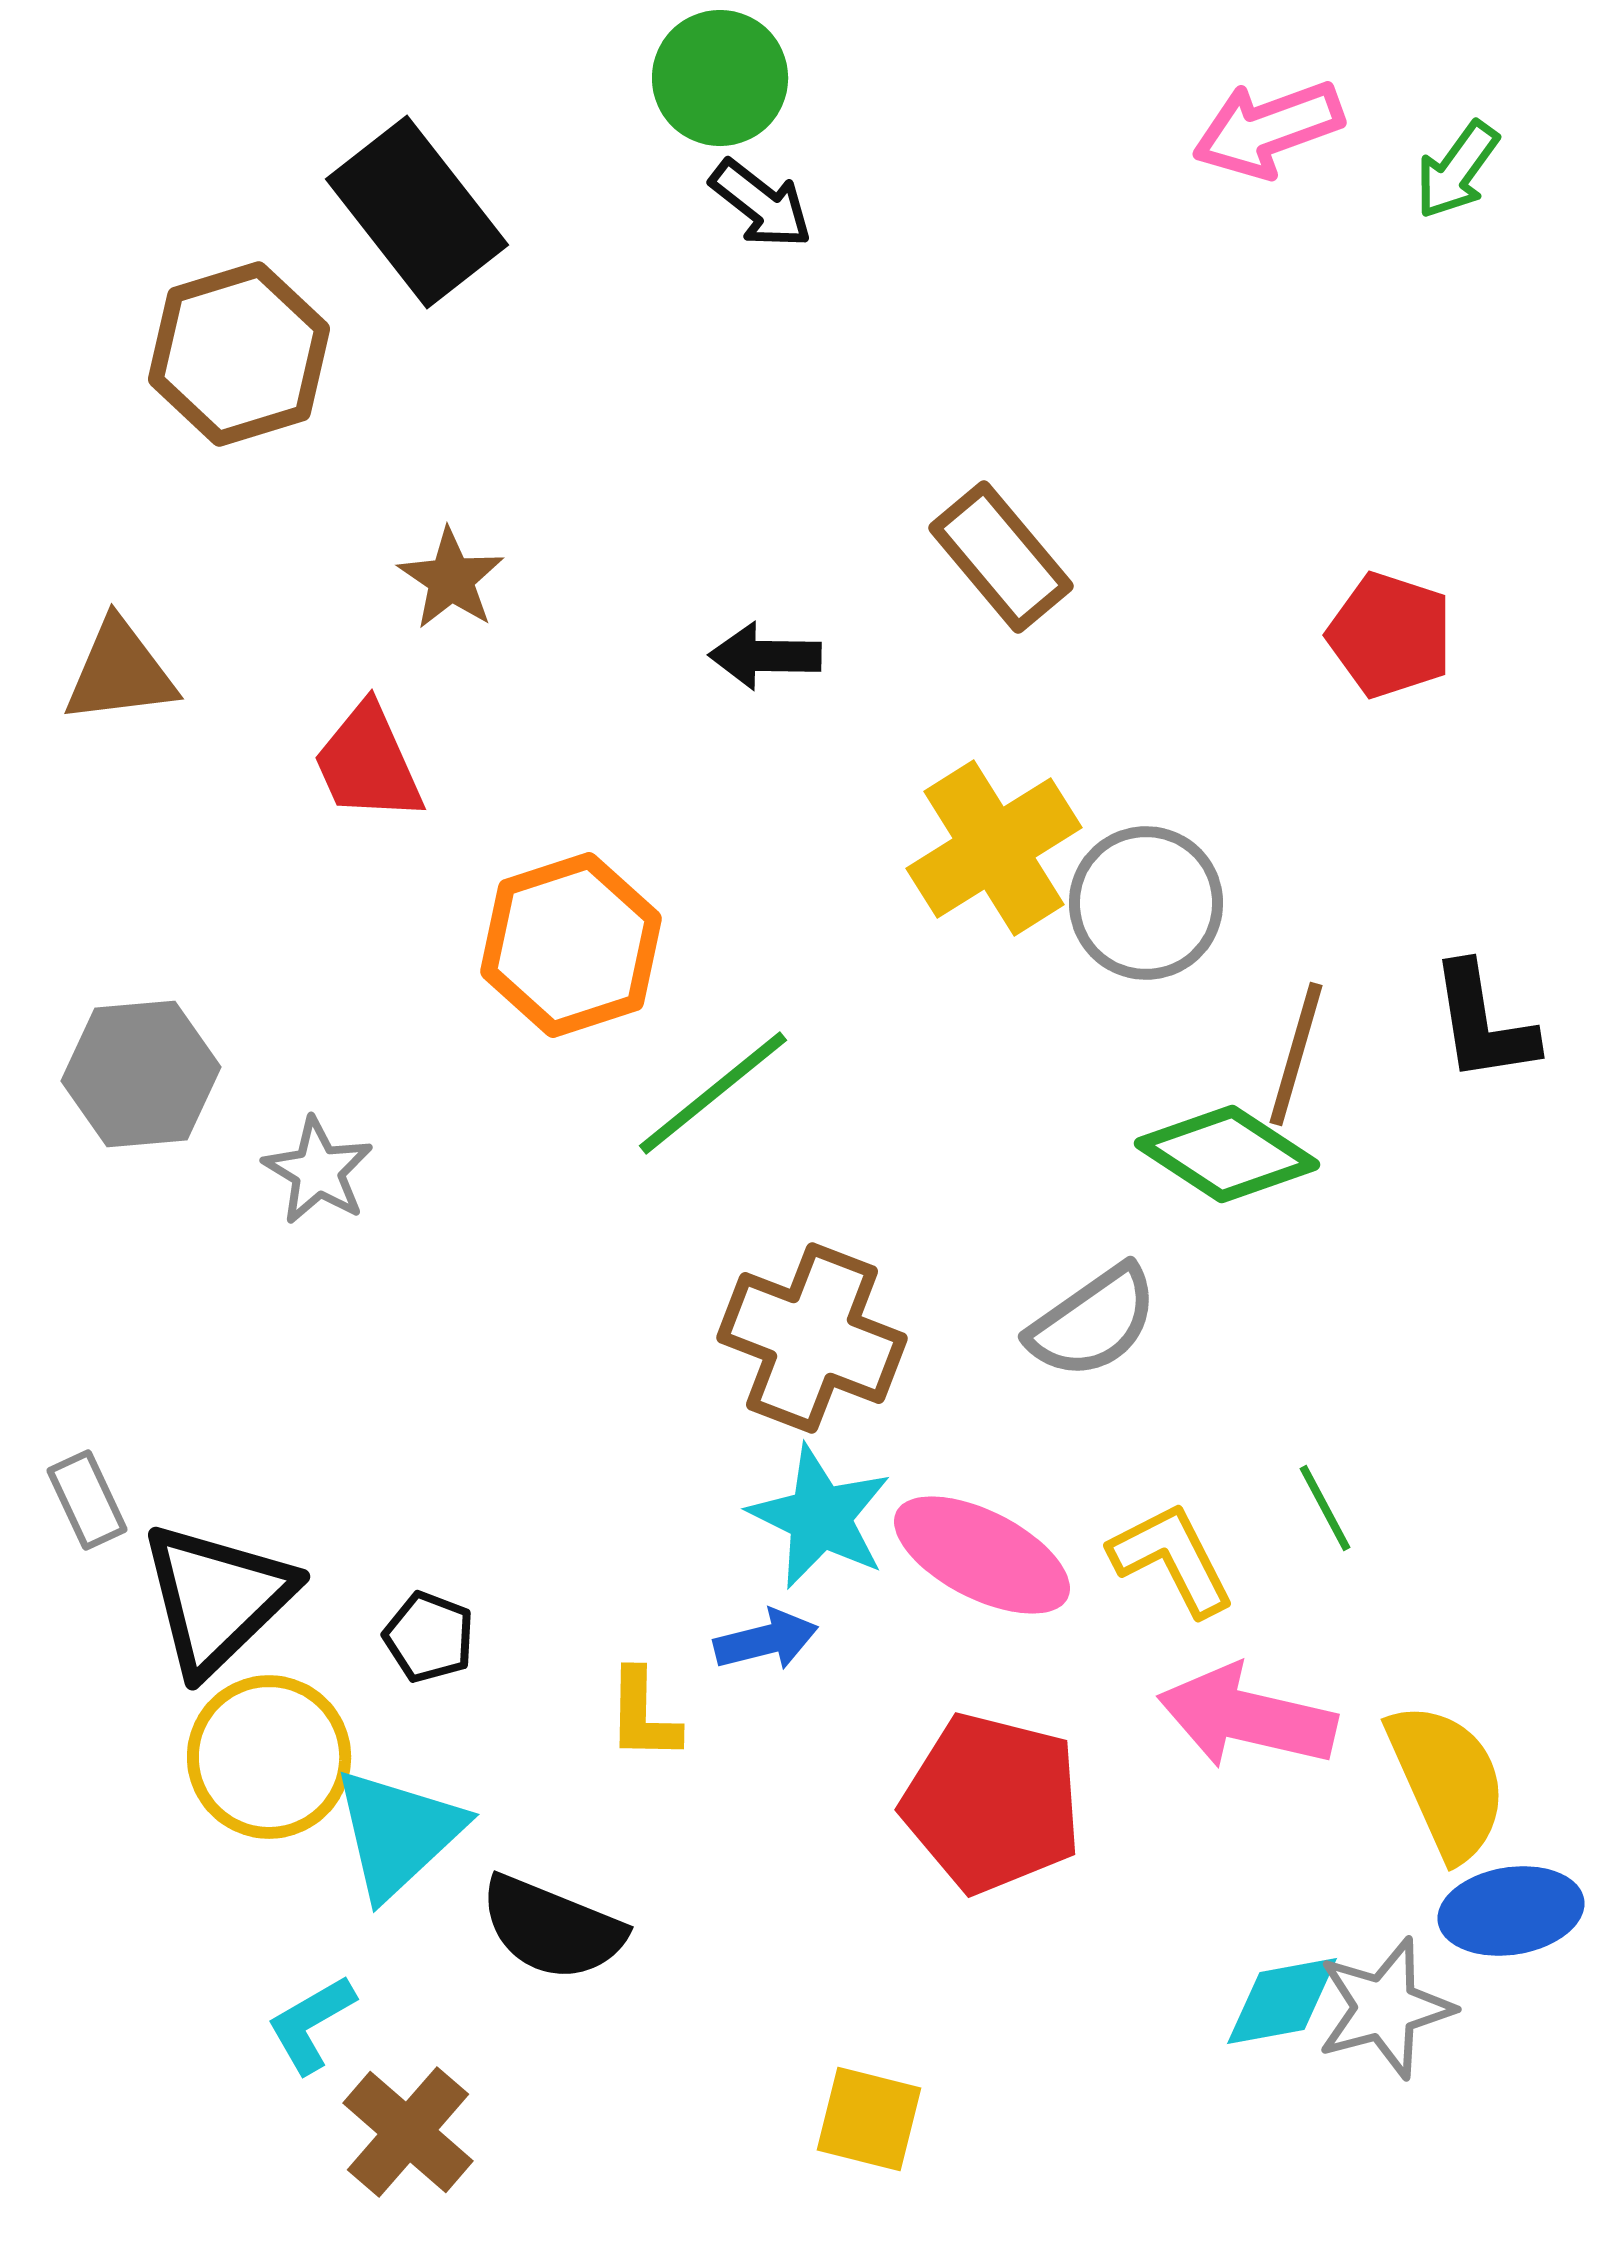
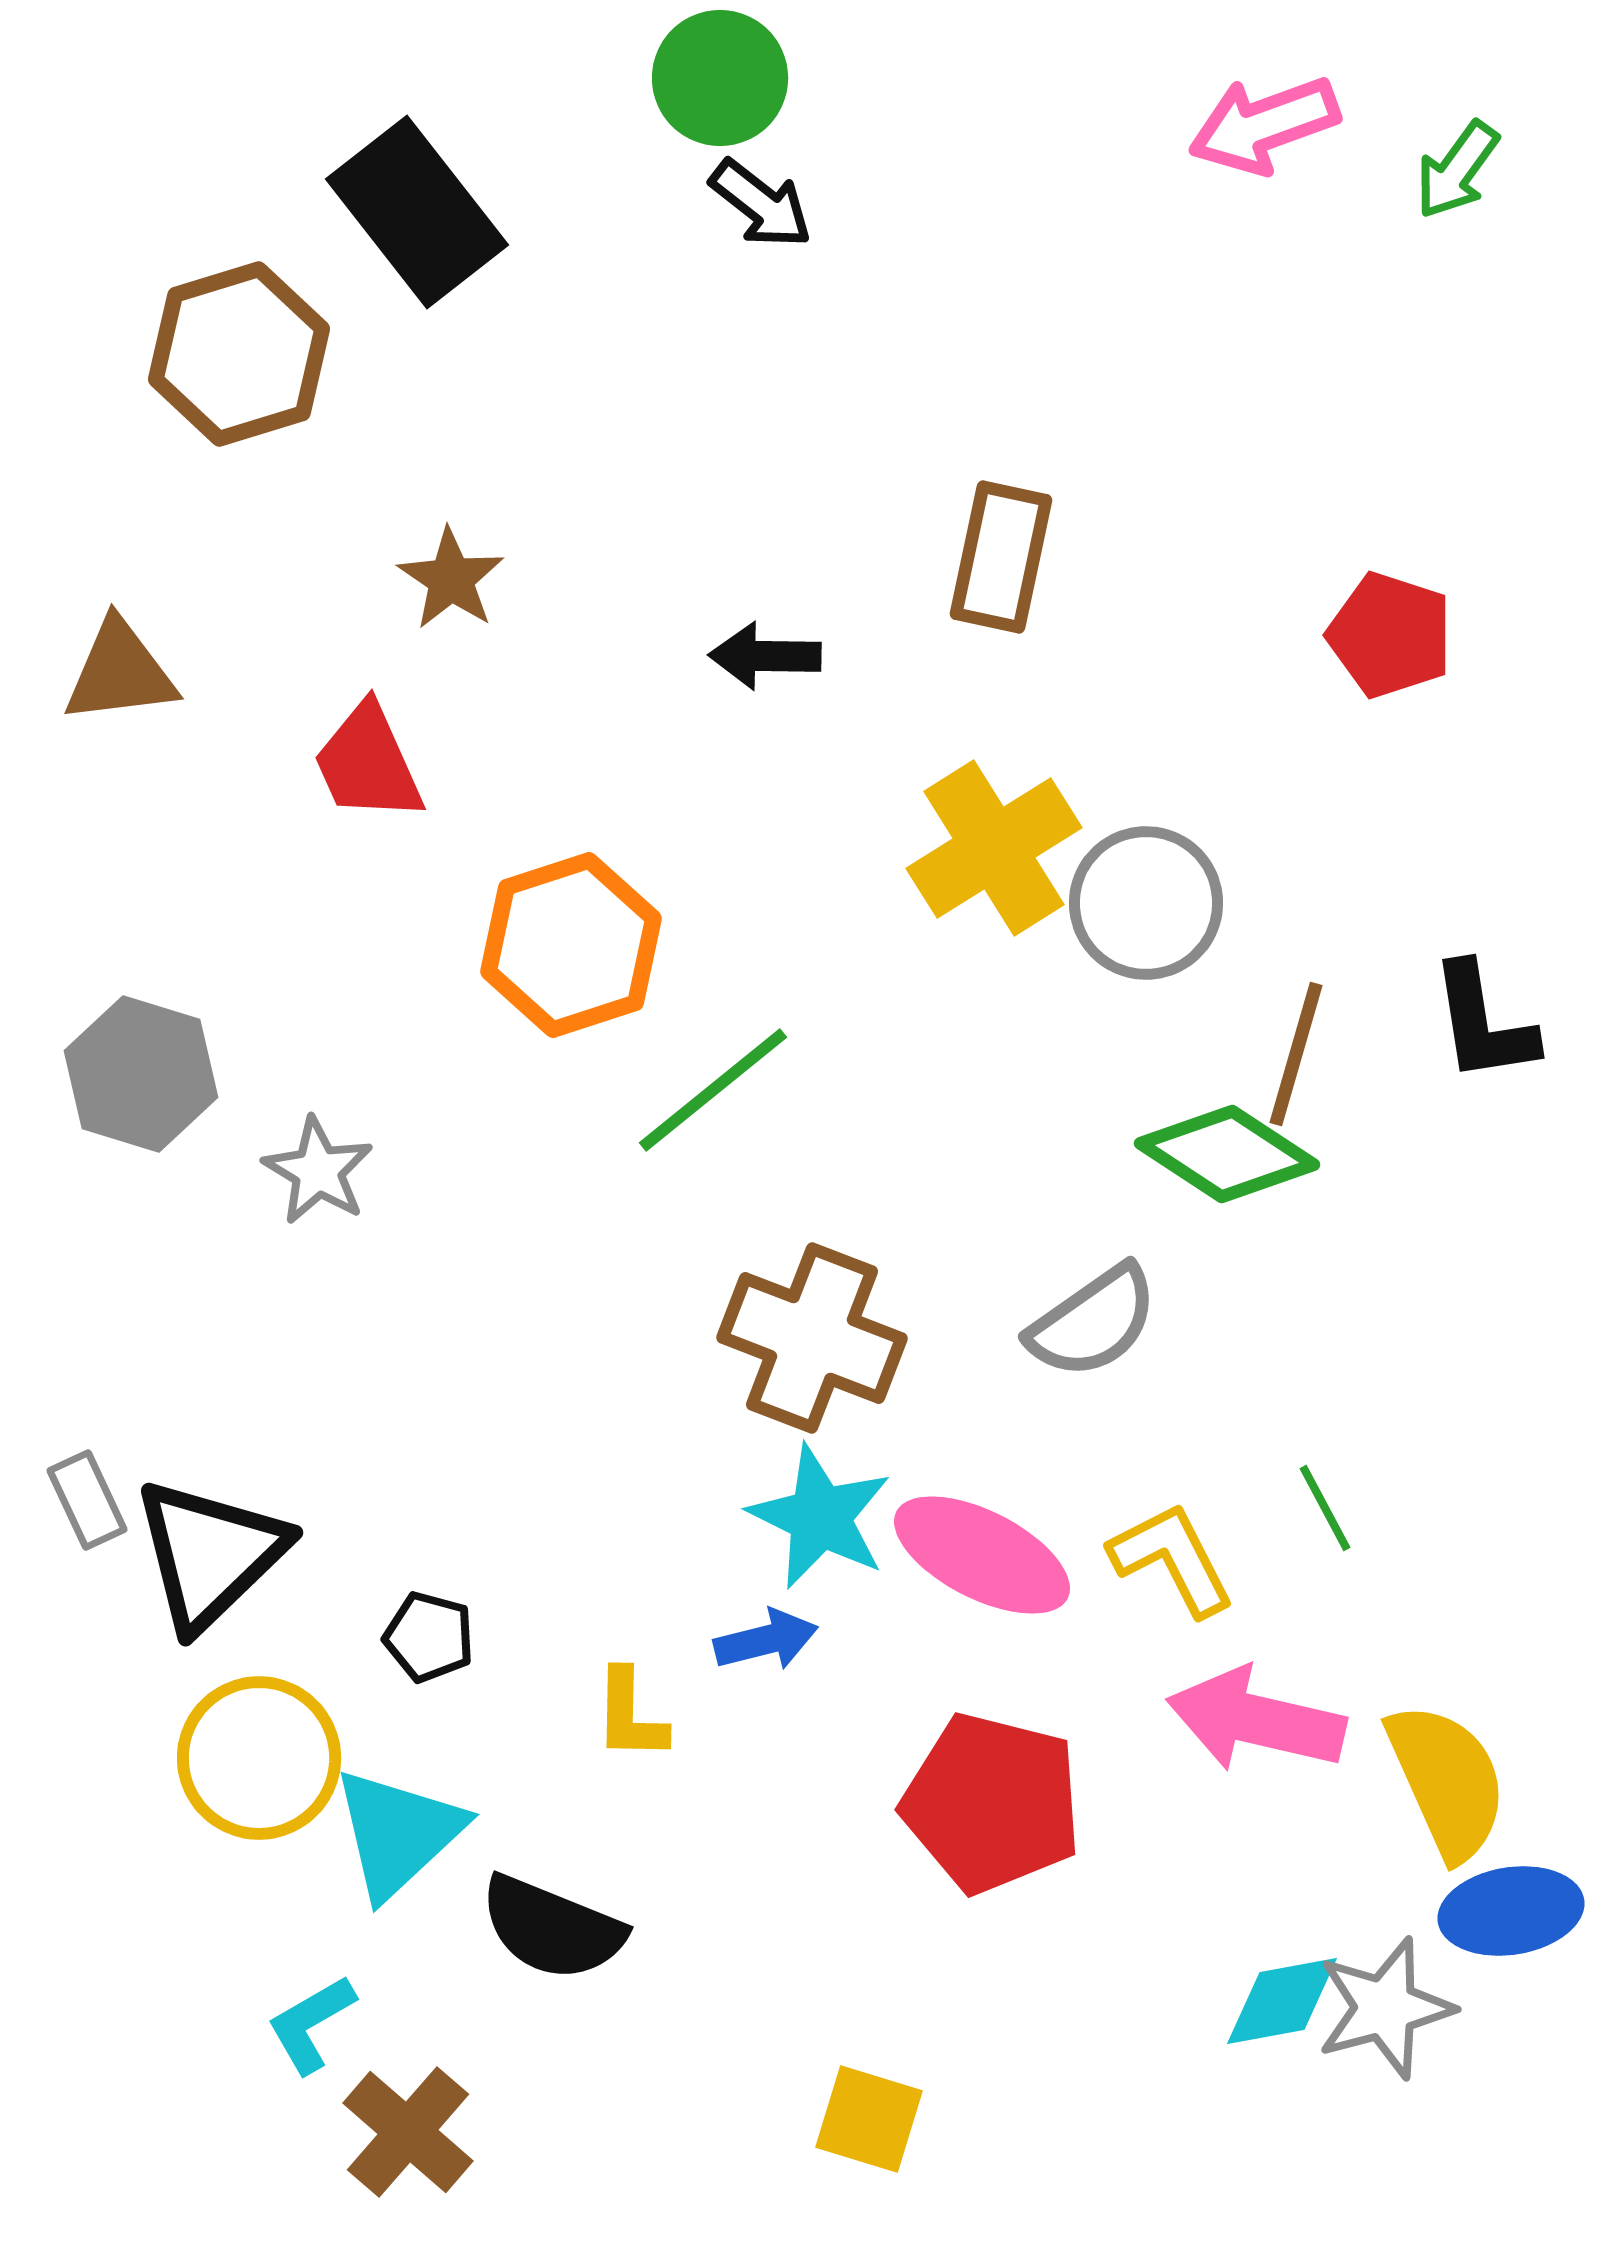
pink arrow at (1268, 129): moved 4 px left, 4 px up
brown rectangle at (1001, 557): rotated 52 degrees clockwise
gray hexagon at (141, 1074): rotated 22 degrees clockwise
green line at (713, 1093): moved 3 px up
black triangle at (217, 1598): moved 7 px left, 44 px up
black pentagon at (429, 1637): rotated 6 degrees counterclockwise
yellow L-shape at (643, 1715): moved 13 px left
pink arrow at (1247, 1717): moved 9 px right, 3 px down
yellow circle at (269, 1757): moved 10 px left, 1 px down
yellow square at (869, 2119): rotated 3 degrees clockwise
